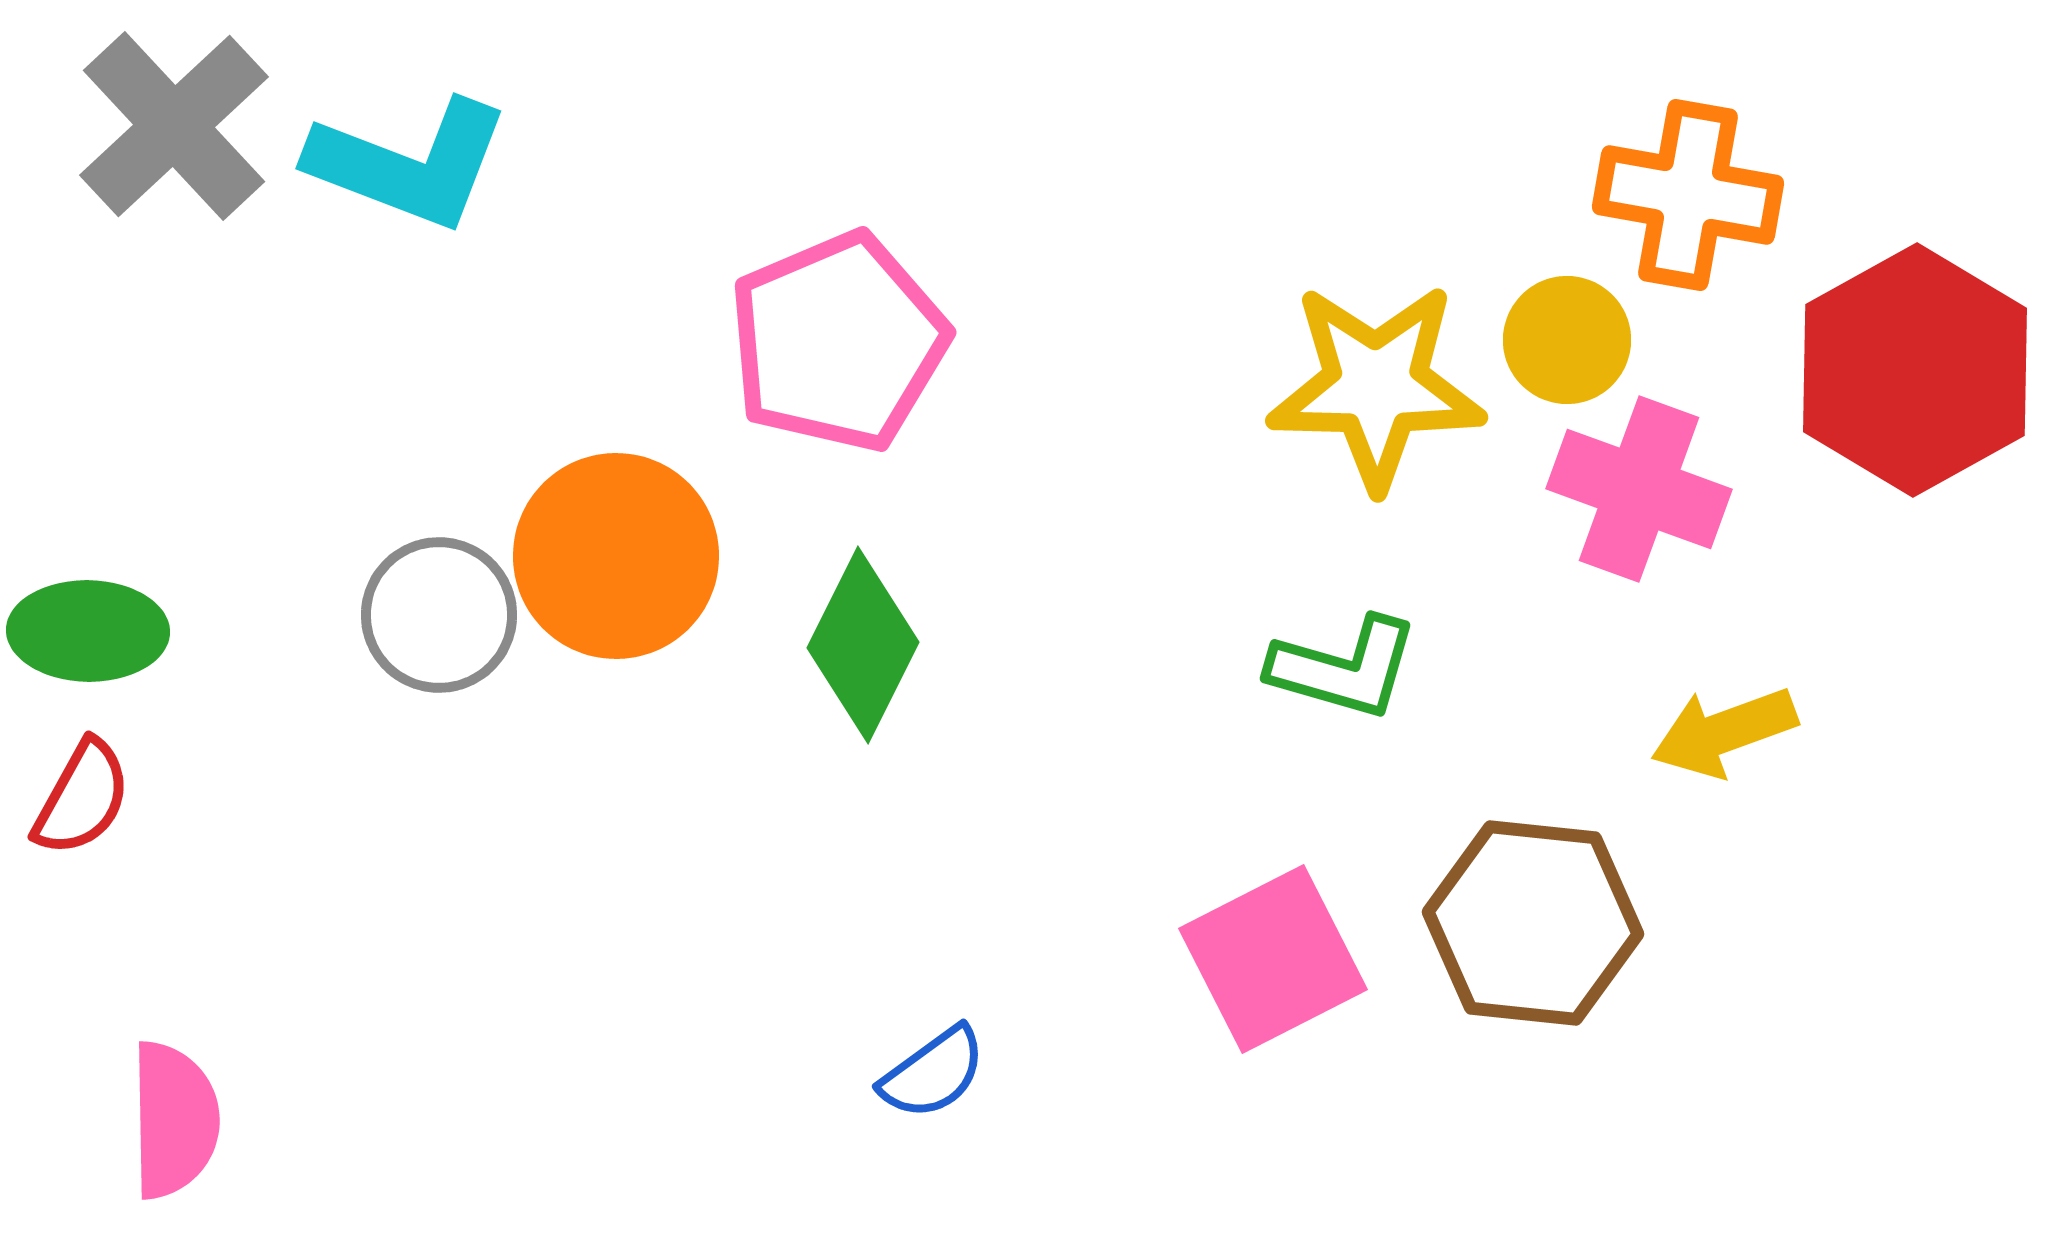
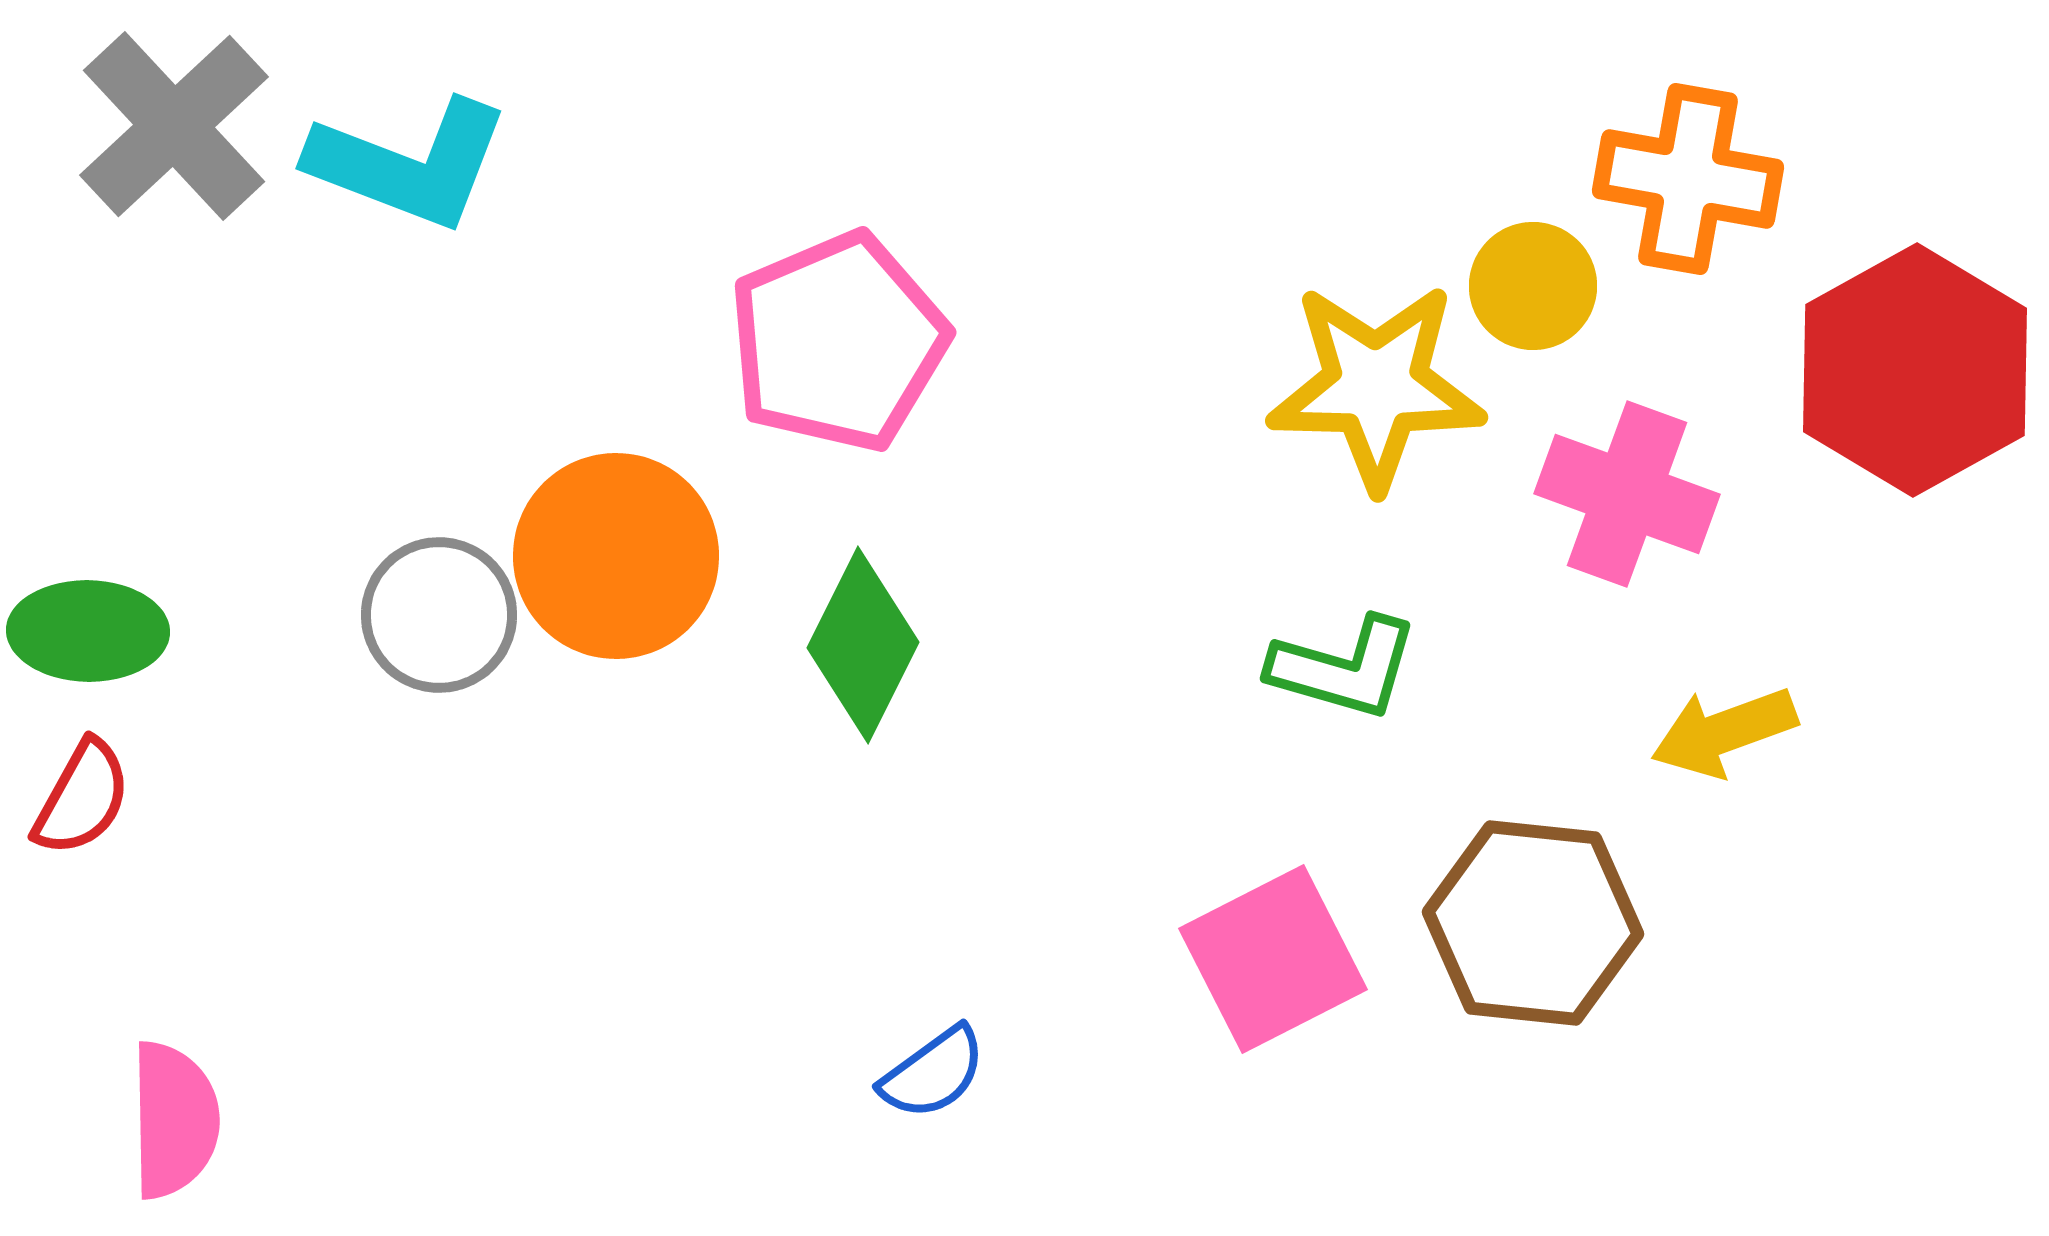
orange cross: moved 16 px up
yellow circle: moved 34 px left, 54 px up
pink cross: moved 12 px left, 5 px down
